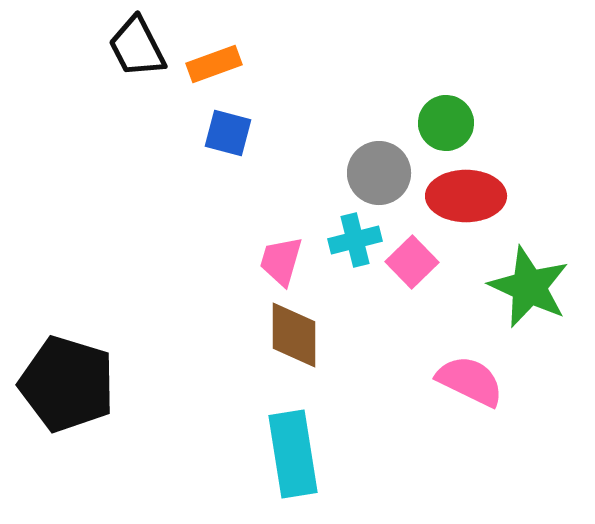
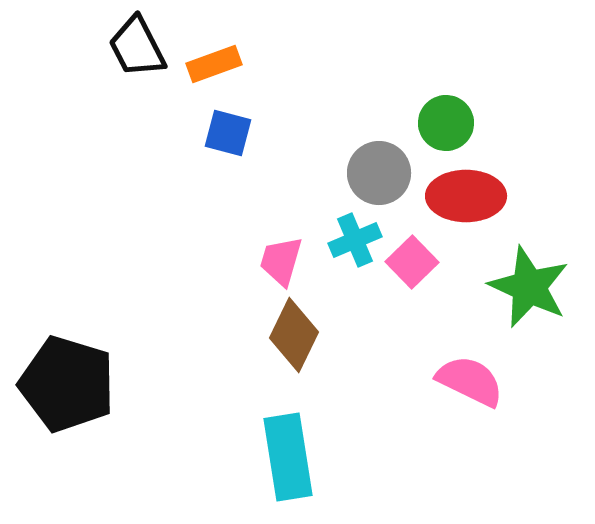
cyan cross: rotated 9 degrees counterclockwise
brown diamond: rotated 26 degrees clockwise
cyan rectangle: moved 5 px left, 3 px down
